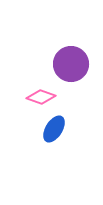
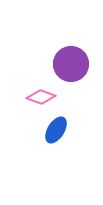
blue ellipse: moved 2 px right, 1 px down
